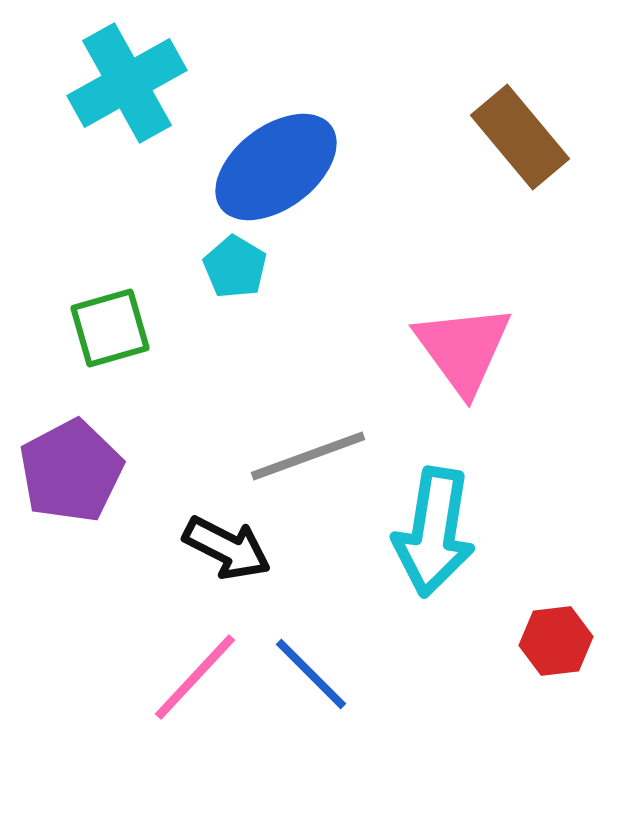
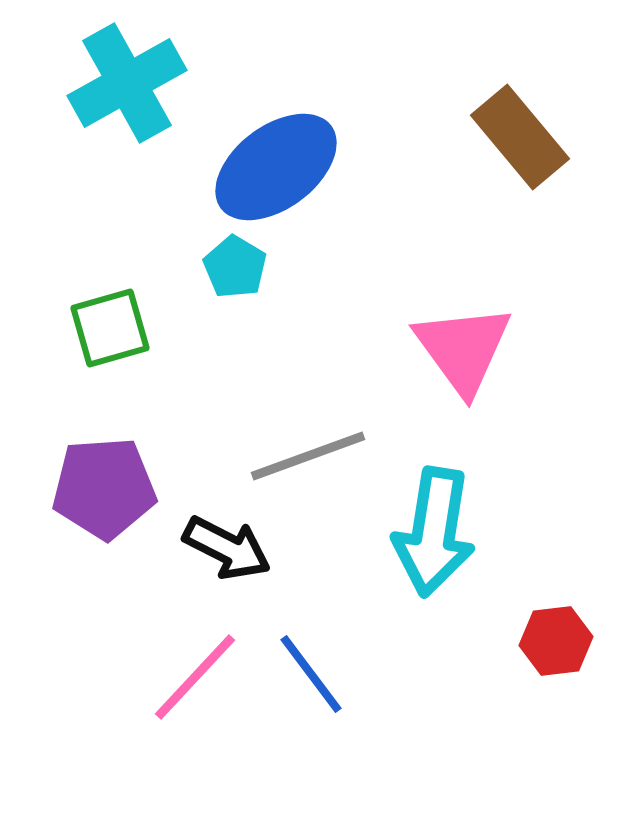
purple pentagon: moved 33 px right, 17 px down; rotated 24 degrees clockwise
blue line: rotated 8 degrees clockwise
